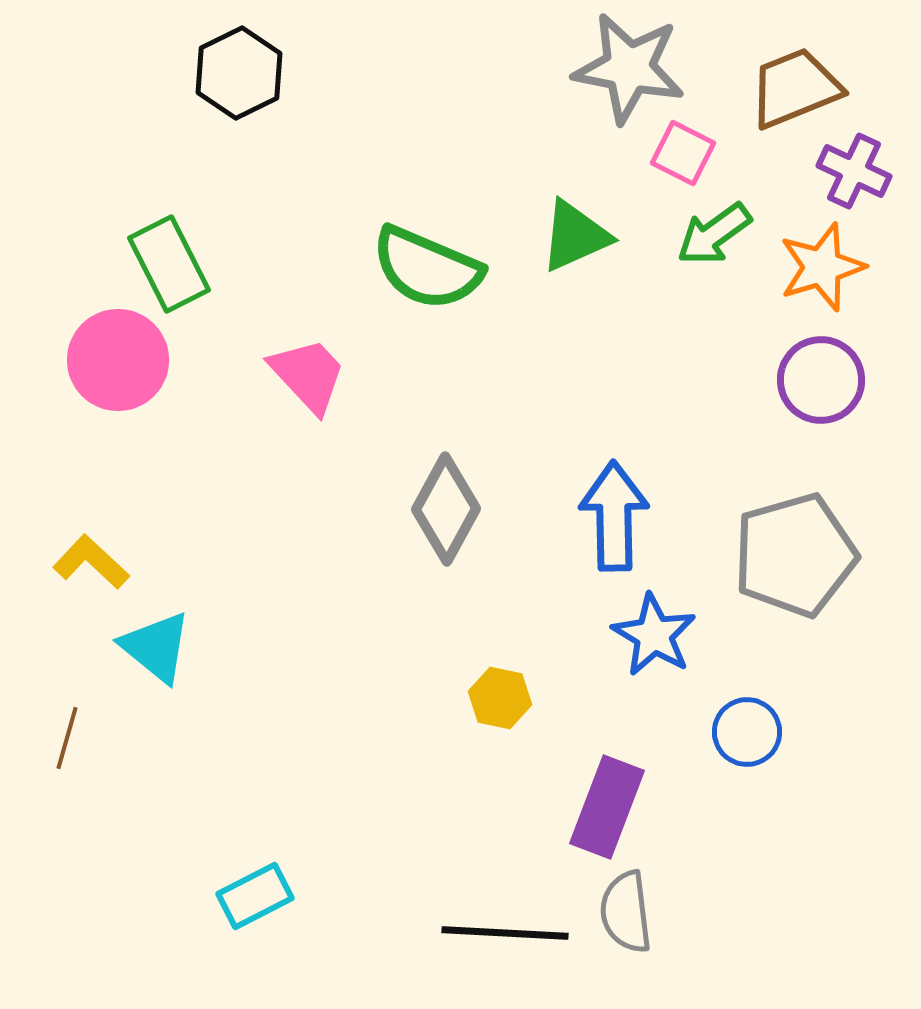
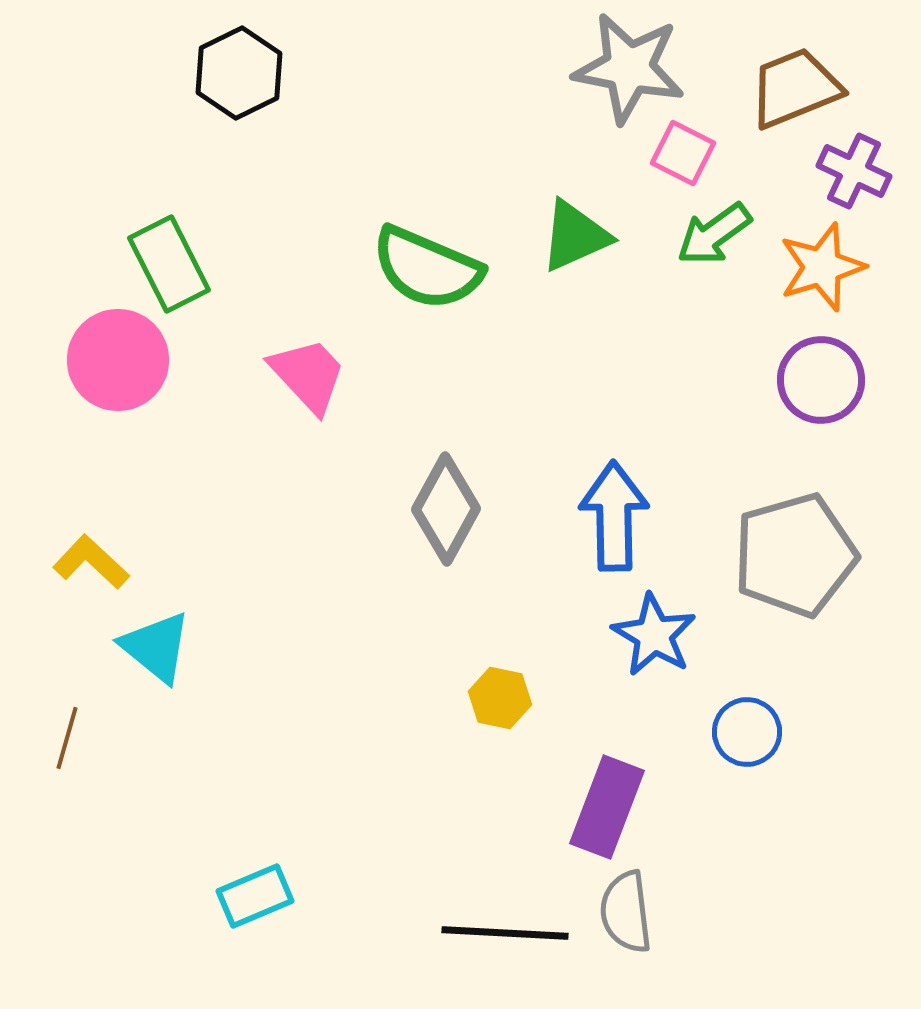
cyan rectangle: rotated 4 degrees clockwise
